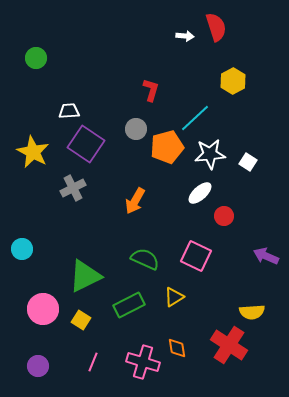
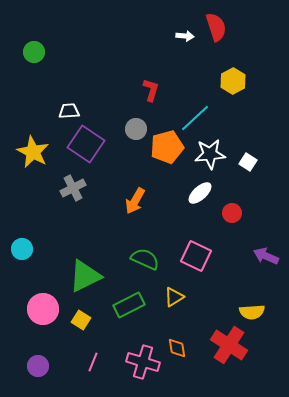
green circle: moved 2 px left, 6 px up
red circle: moved 8 px right, 3 px up
